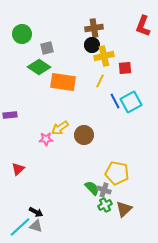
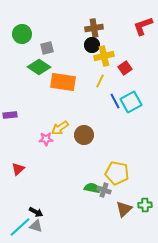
red L-shape: rotated 50 degrees clockwise
red square: rotated 32 degrees counterclockwise
green semicircle: rotated 35 degrees counterclockwise
green cross: moved 40 px right; rotated 24 degrees clockwise
